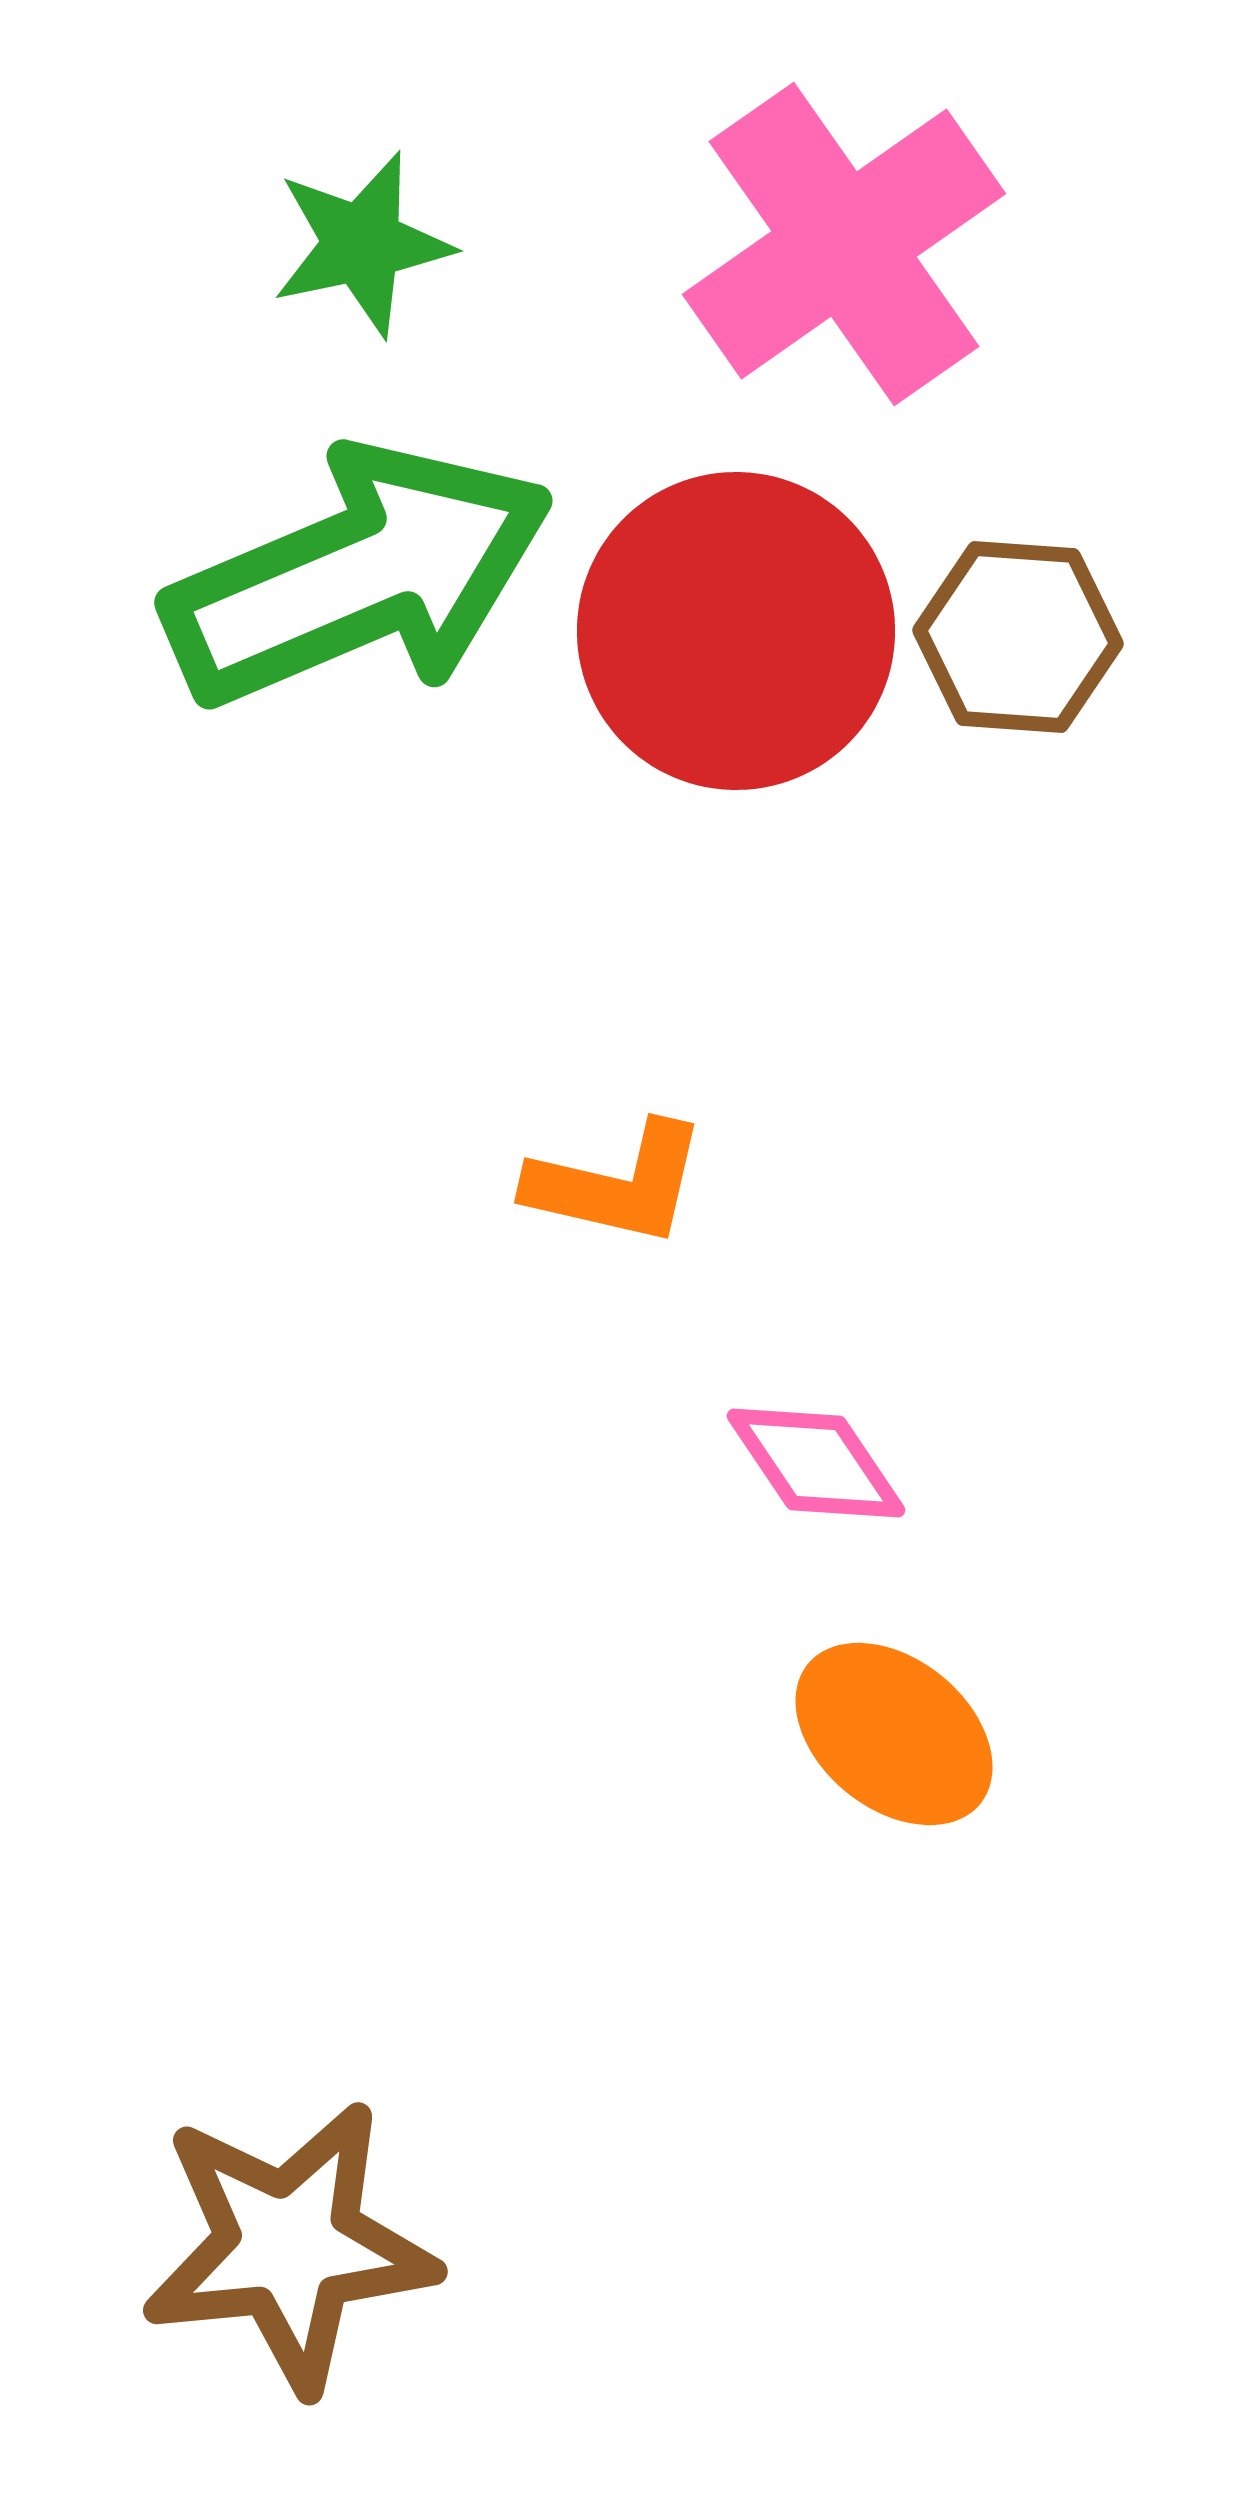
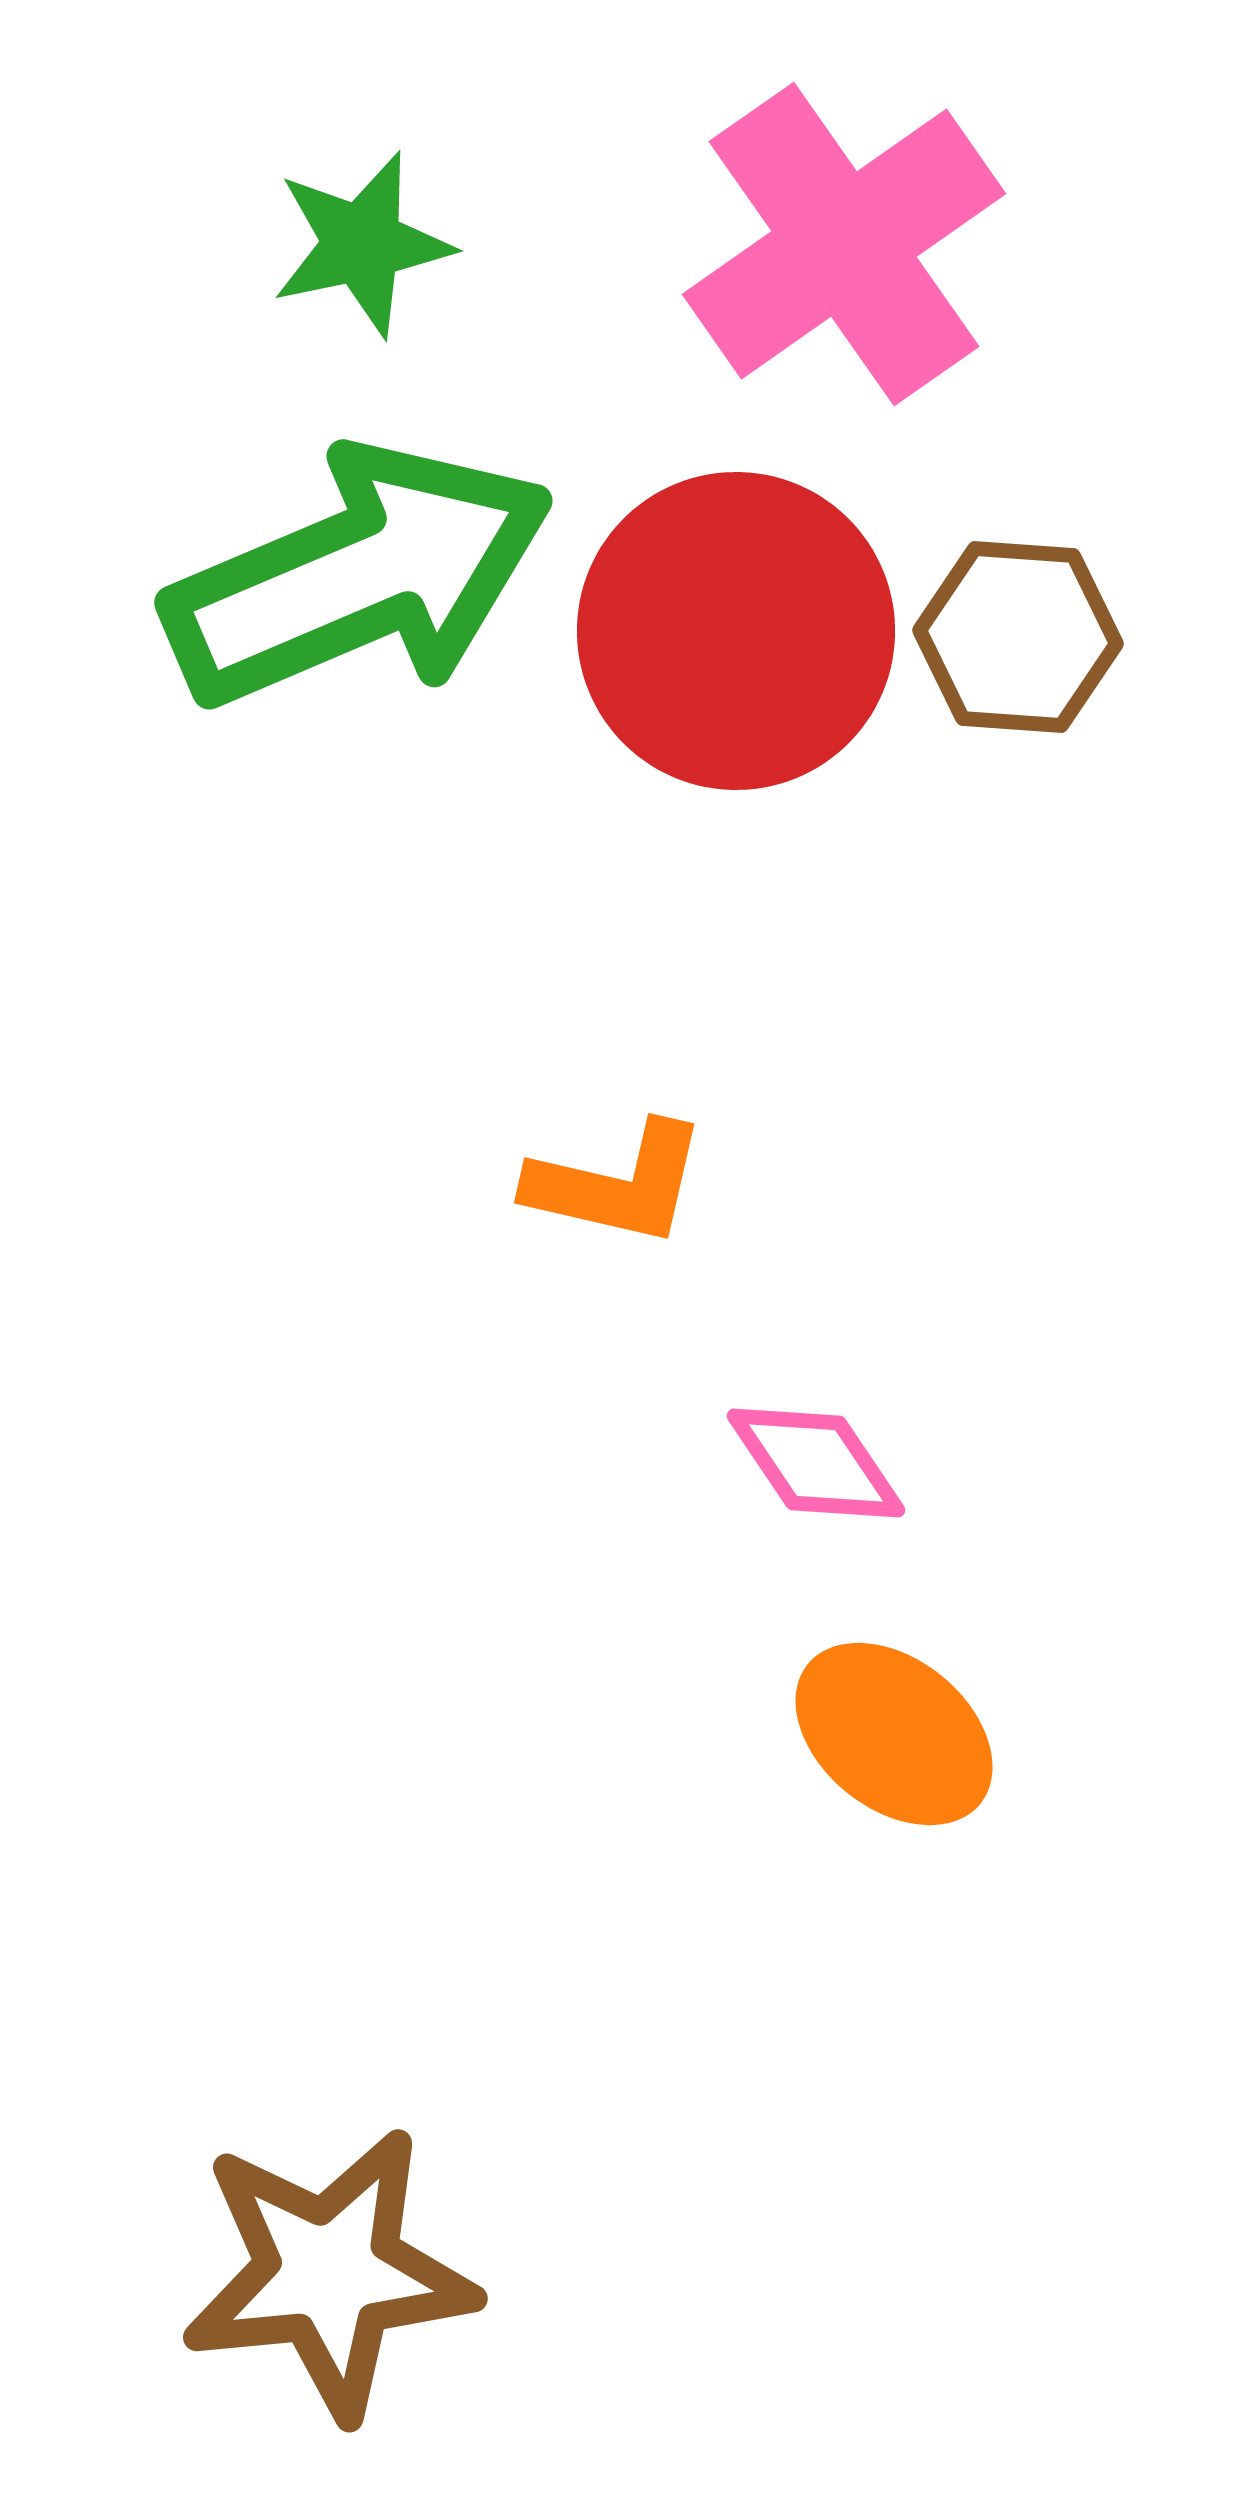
brown star: moved 40 px right, 27 px down
